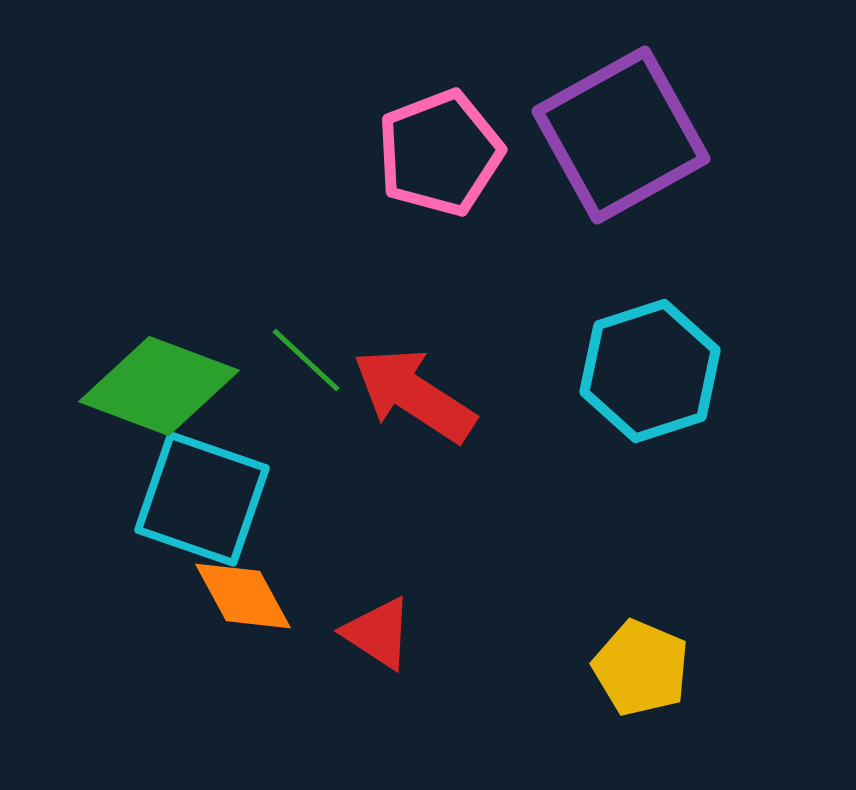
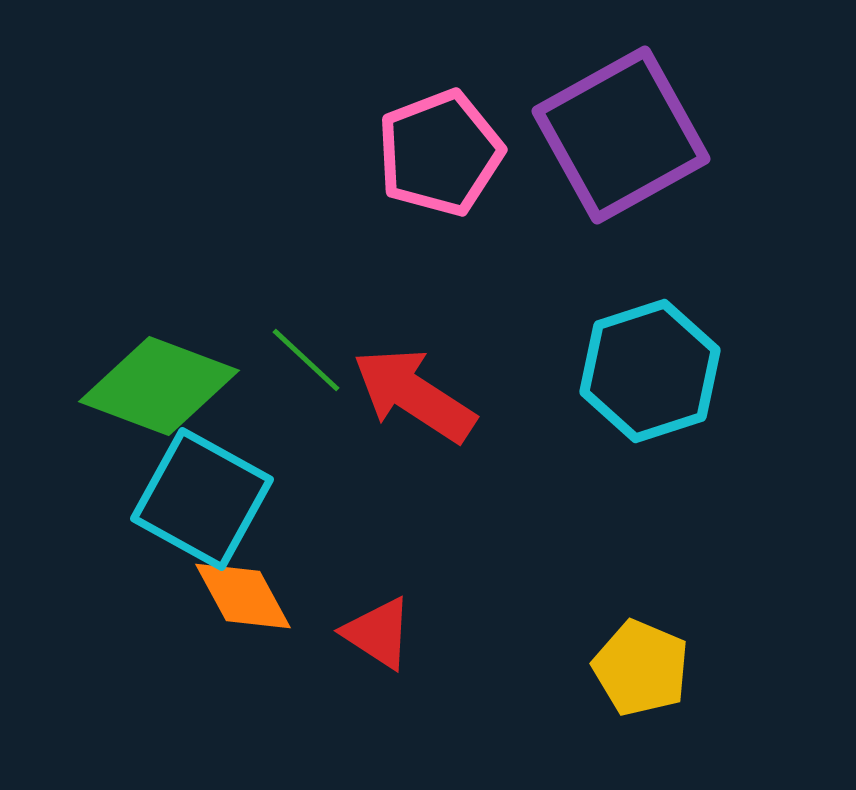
cyan square: rotated 10 degrees clockwise
